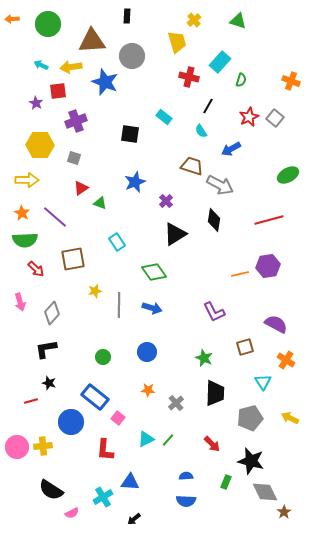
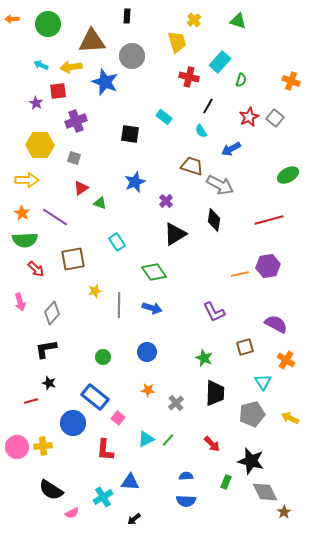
purple line at (55, 217): rotated 8 degrees counterclockwise
gray pentagon at (250, 418): moved 2 px right, 4 px up
blue circle at (71, 422): moved 2 px right, 1 px down
